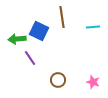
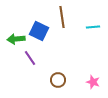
green arrow: moved 1 px left
